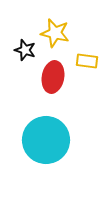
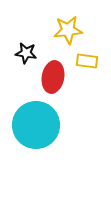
yellow star: moved 13 px right, 3 px up; rotated 20 degrees counterclockwise
black star: moved 1 px right, 3 px down; rotated 10 degrees counterclockwise
cyan circle: moved 10 px left, 15 px up
